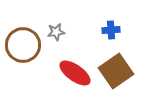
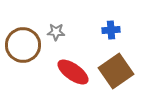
gray star: rotated 12 degrees clockwise
red ellipse: moved 2 px left, 1 px up
